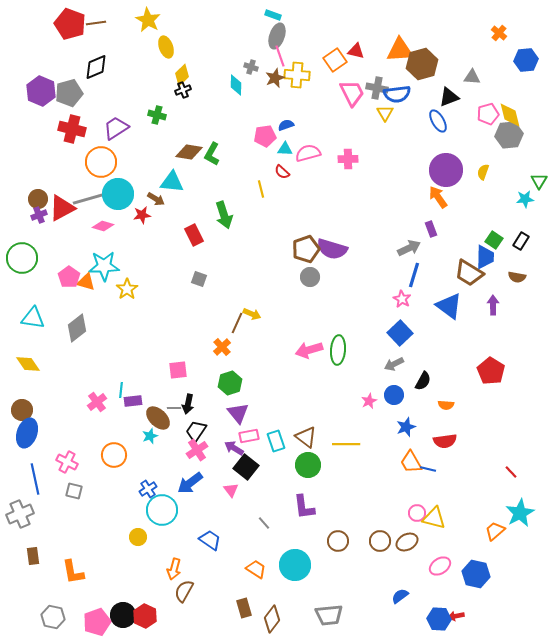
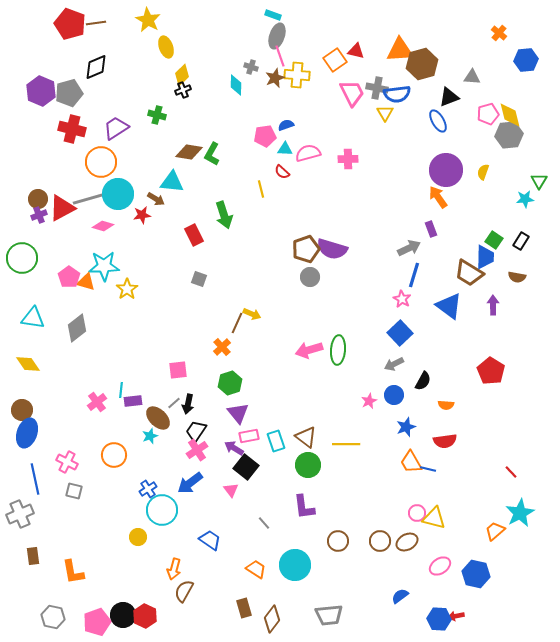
gray line at (174, 408): moved 5 px up; rotated 40 degrees counterclockwise
